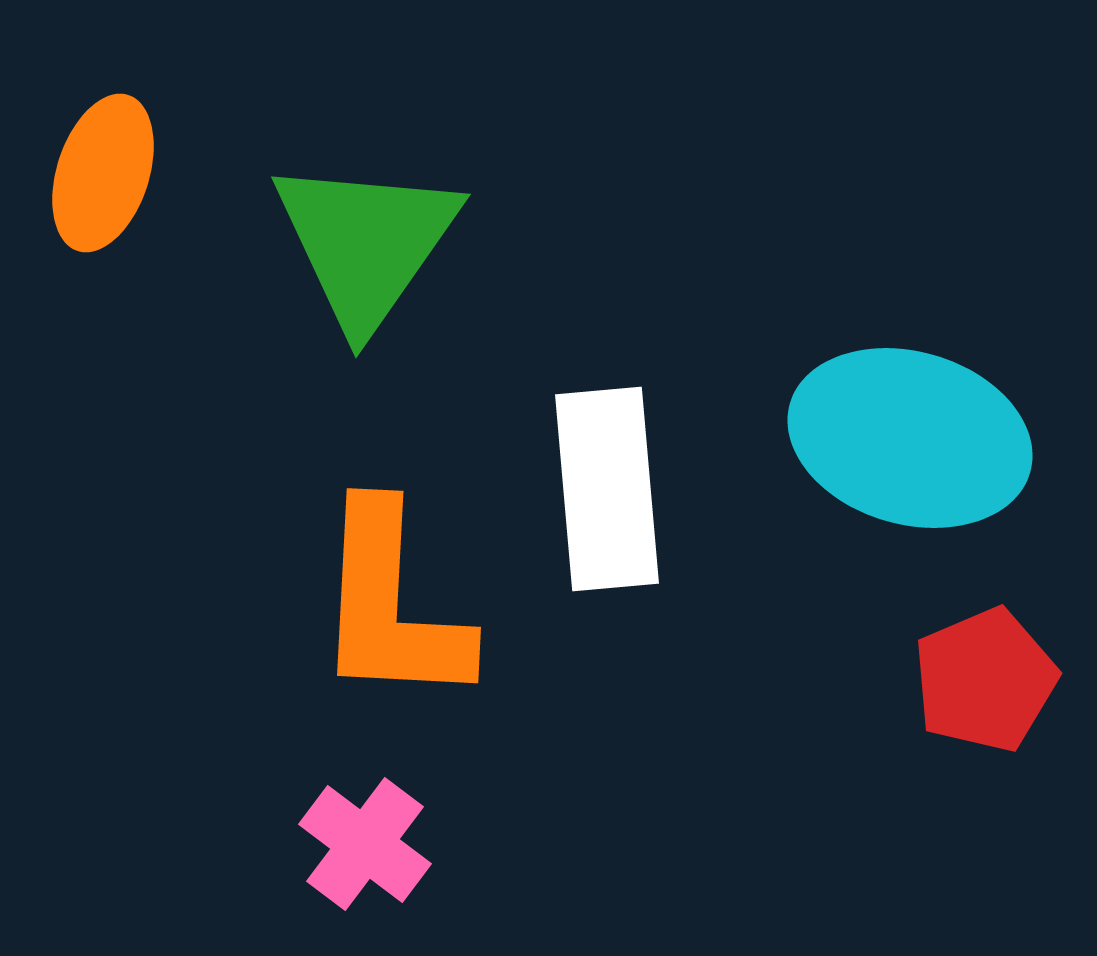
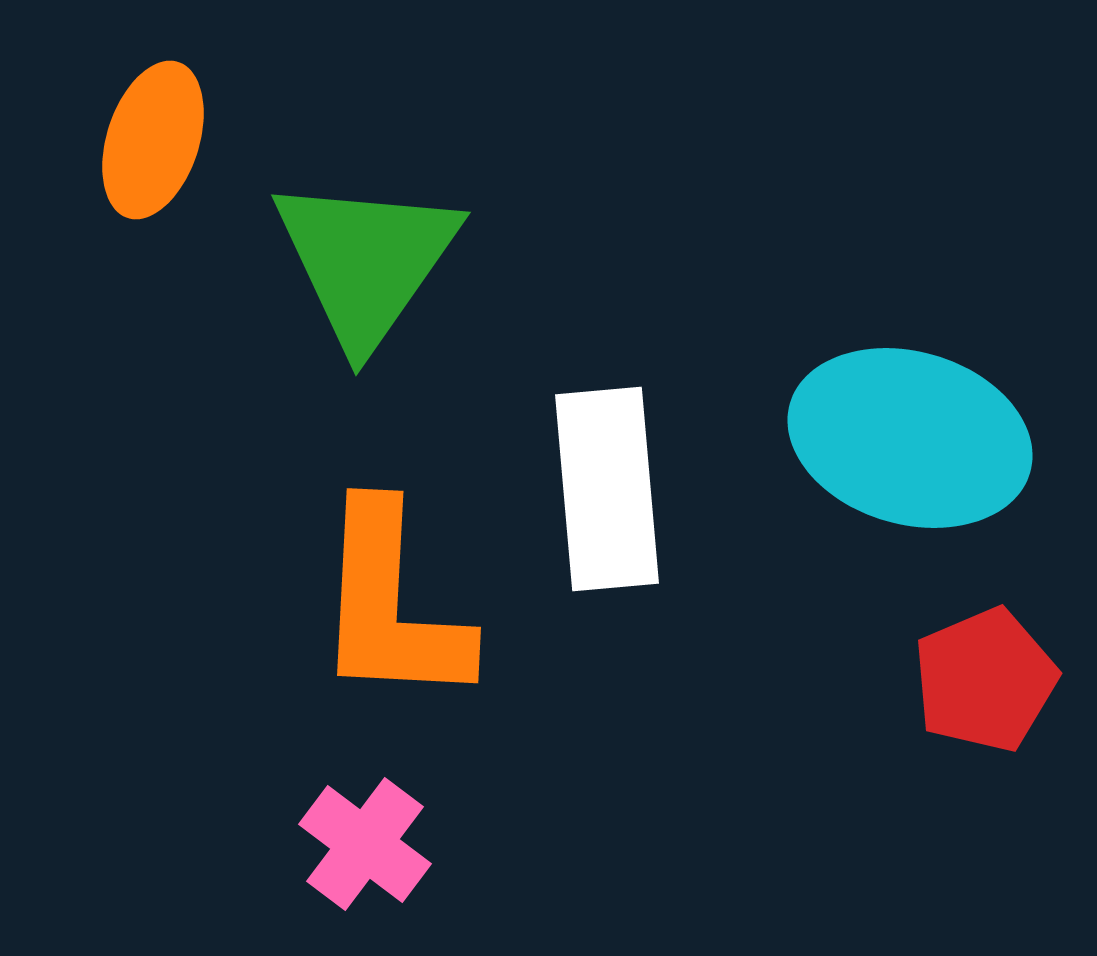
orange ellipse: moved 50 px right, 33 px up
green triangle: moved 18 px down
